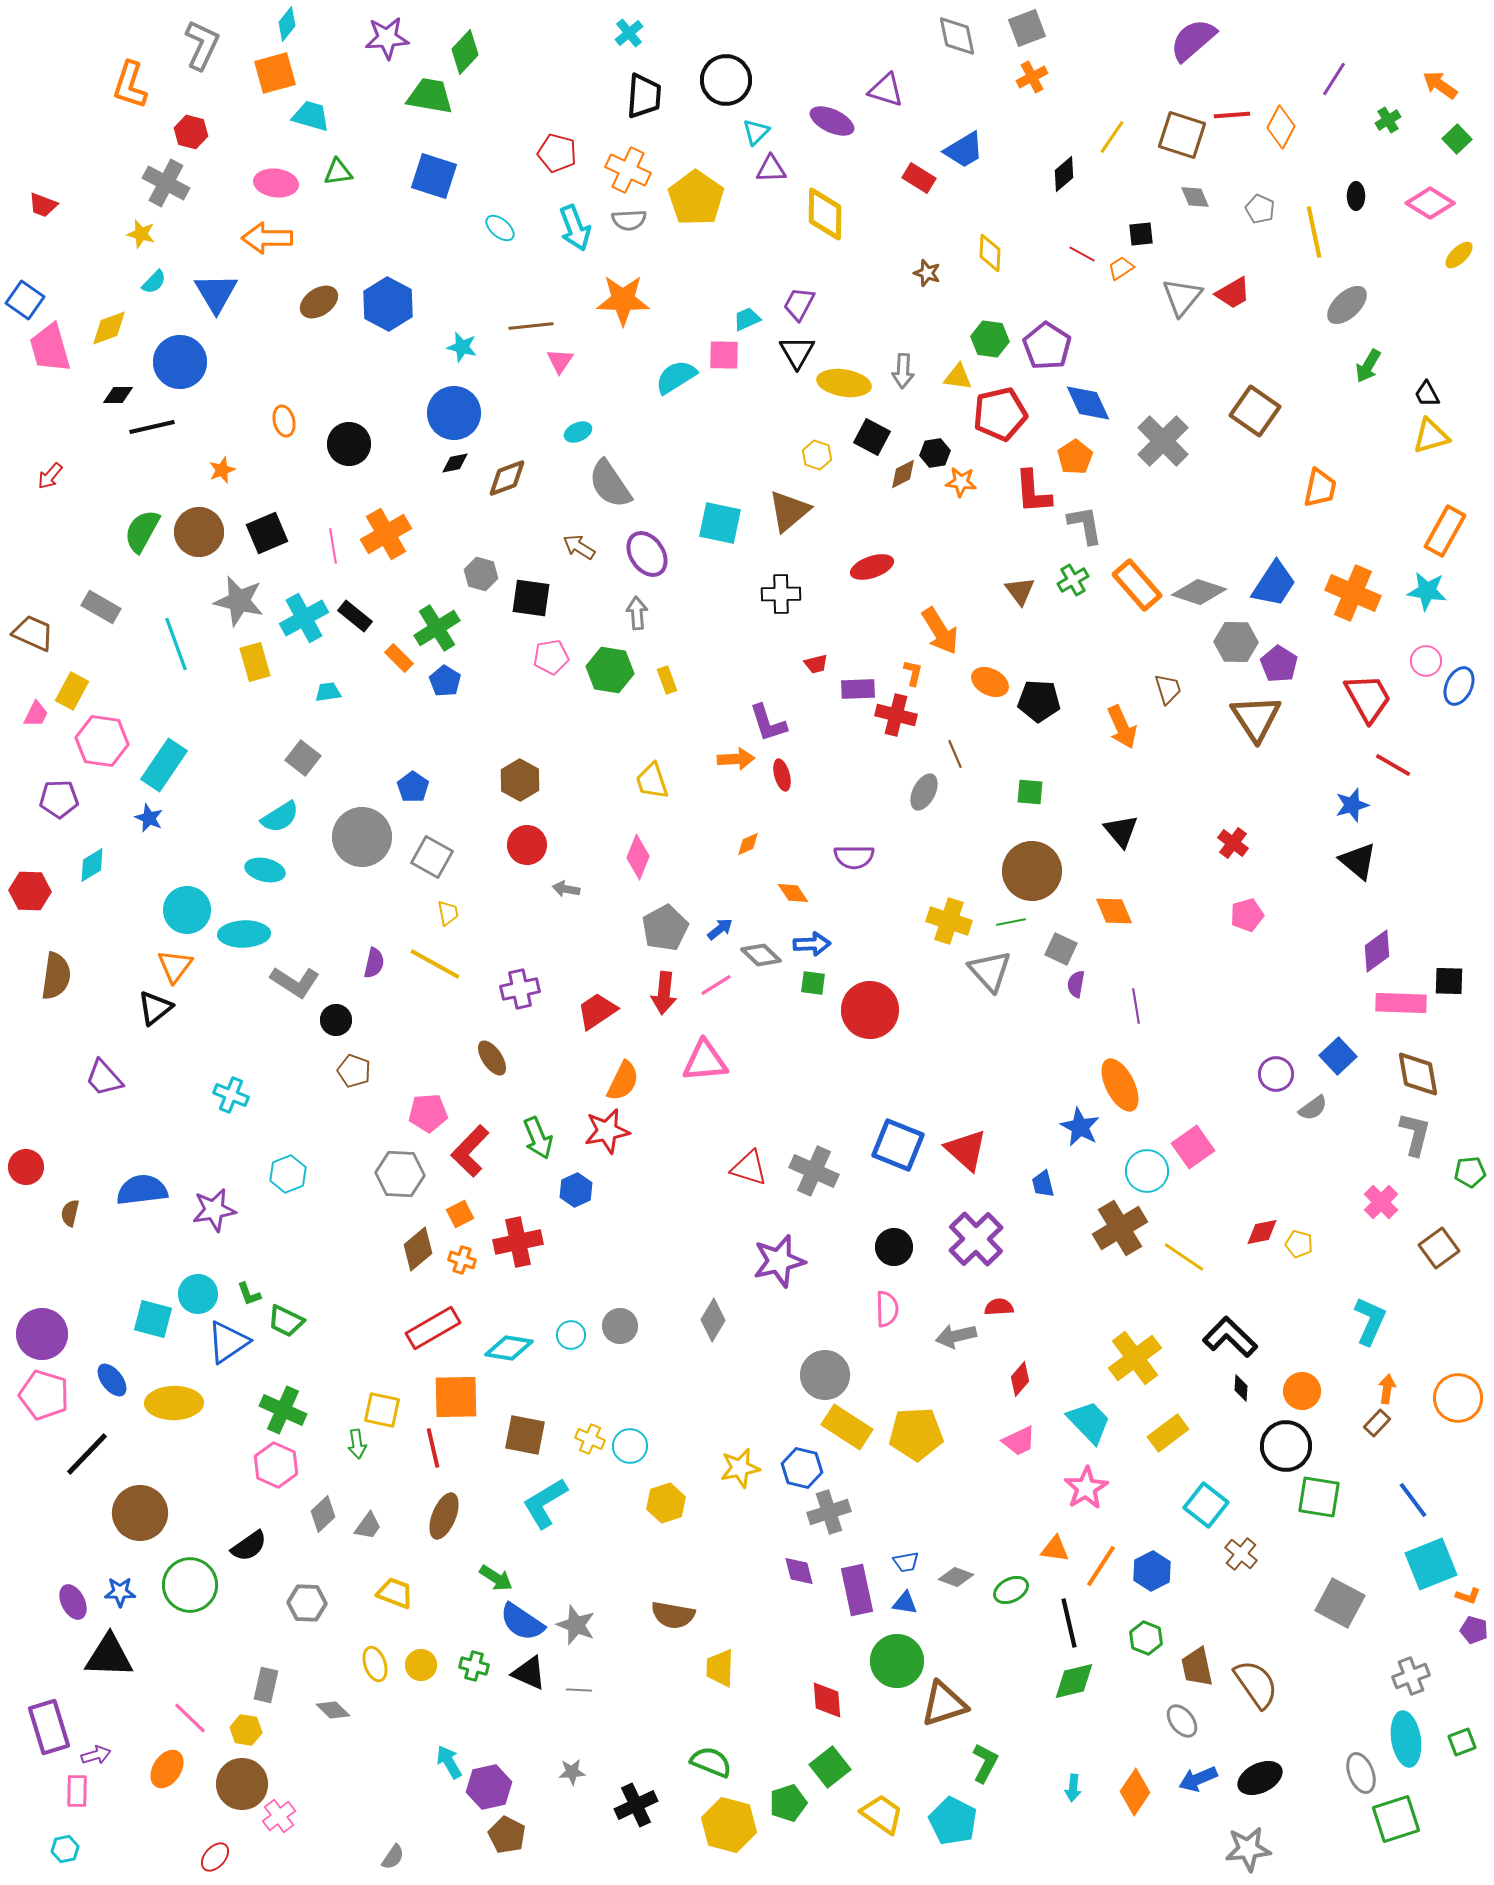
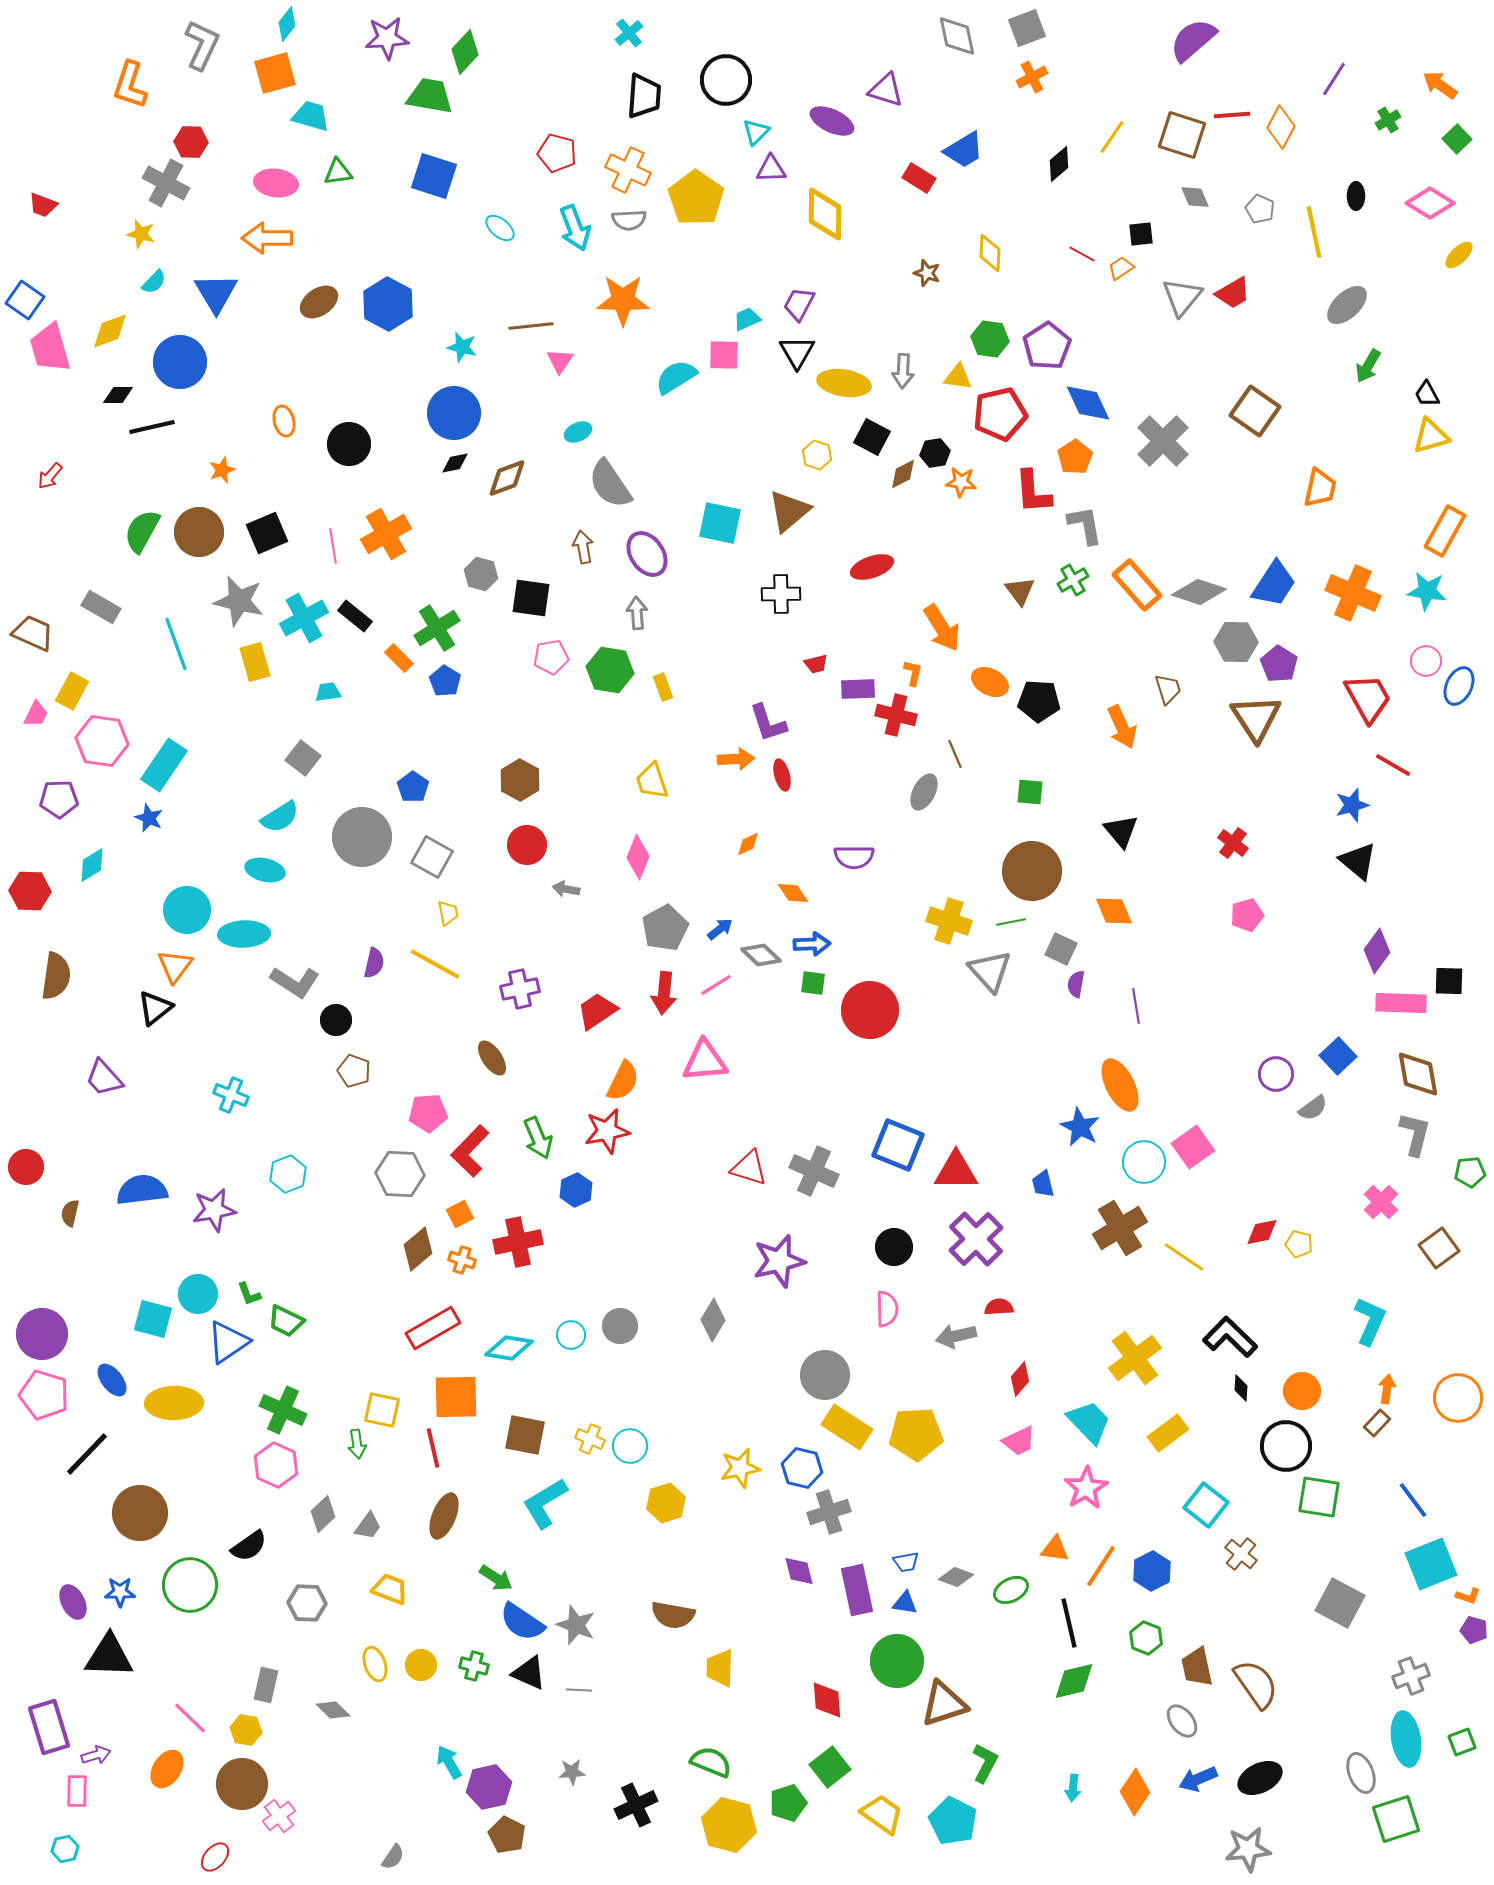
red hexagon at (191, 132): moved 10 px down; rotated 12 degrees counterclockwise
black diamond at (1064, 174): moved 5 px left, 10 px up
yellow diamond at (109, 328): moved 1 px right, 3 px down
purple pentagon at (1047, 346): rotated 6 degrees clockwise
brown arrow at (579, 547): moved 4 px right; rotated 48 degrees clockwise
orange arrow at (940, 631): moved 2 px right, 3 px up
yellow rectangle at (667, 680): moved 4 px left, 7 px down
purple diamond at (1377, 951): rotated 18 degrees counterclockwise
red triangle at (966, 1150): moved 10 px left, 21 px down; rotated 42 degrees counterclockwise
cyan circle at (1147, 1171): moved 3 px left, 9 px up
yellow trapezoid at (395, 1593): moved 5 px left, 4 px up
